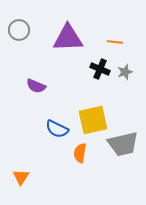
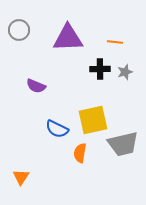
black cross: rotated 24 degrees counterclockwise
